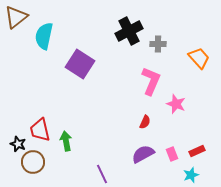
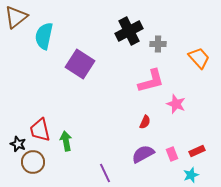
pink L-shape: rotated 52 degrees clockwise
purple line: moved 3 px right, 1 px up
